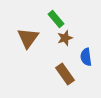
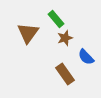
brown triangle: moved 5 px up
blue semicircle: rotated 36 degrees counterclockwise
